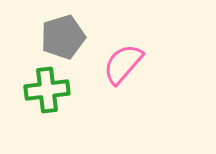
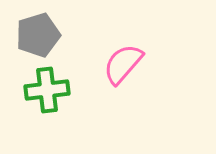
gray pentagon: moved 25 px left, 2 px up
